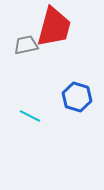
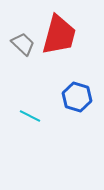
red trapezoid: moved 5 px right, 8 px down
gray trapezoid: moved 3 px left, 1 px up; rotated 55 degrees clockwise
